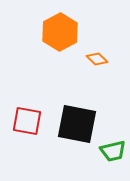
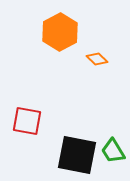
black square: moved 31 px down
green trapezoid: rotated 72 degrees clockwise
